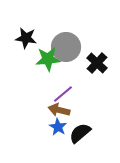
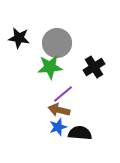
black star: moved 7 px left
gray circle: moved 9 px left, 4 px up
green star: moved 2 px right, 8 px down
black cross: moved 3 px left, 4 px down; rotated 15 degrees clockwise
blue star: rotated 24 degrees clockwise
black semicircle: rotated 45 degrees clockwise
